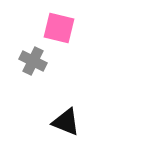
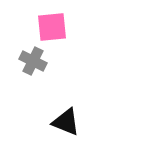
pink square: moved 7 px left, 1 px up; rotated 20 degrees counterclockwise
